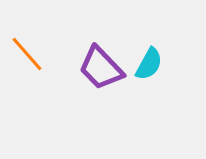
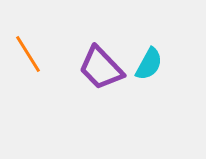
orange line: moved 1 px right; rotated 9 degrees clockwise
